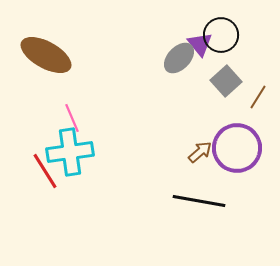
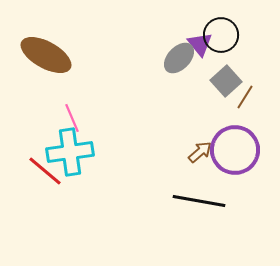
brown line: moved 13 px left
purple circle: moved 2 px left, 2 px down
red line: rotated 18 degrees counterclockwise
